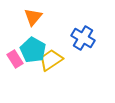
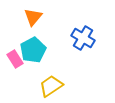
cyan pentagon: rotated 15 degrees clockwise
yellow trapezoid: moved 26 px down
